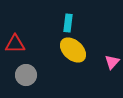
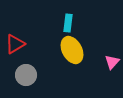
red triangle: rotated 30 degrees counterclockwise
yellow ellipse: moved 1 px left; rotated 20 degrees clockwise
